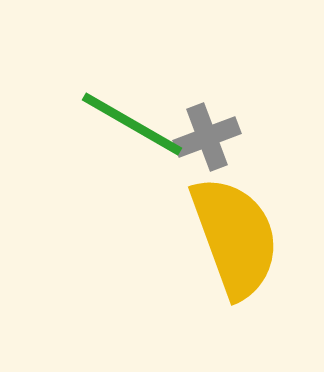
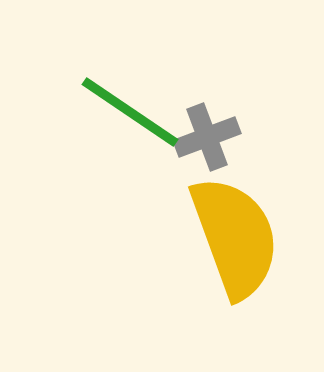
green line: moved 2 px left, 12 px up; rotated 4 degrees clockwise
